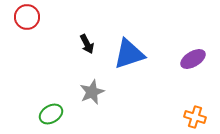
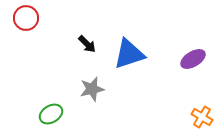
red circle: moved 1 px left, 1 px down
black arrow: rotated 18 degrees counterclockwise
gray star: moved 3 px up; rotated 10 degrees clockwise
orange cross: moved 7 px right; rotated 15 degrees clockwise
